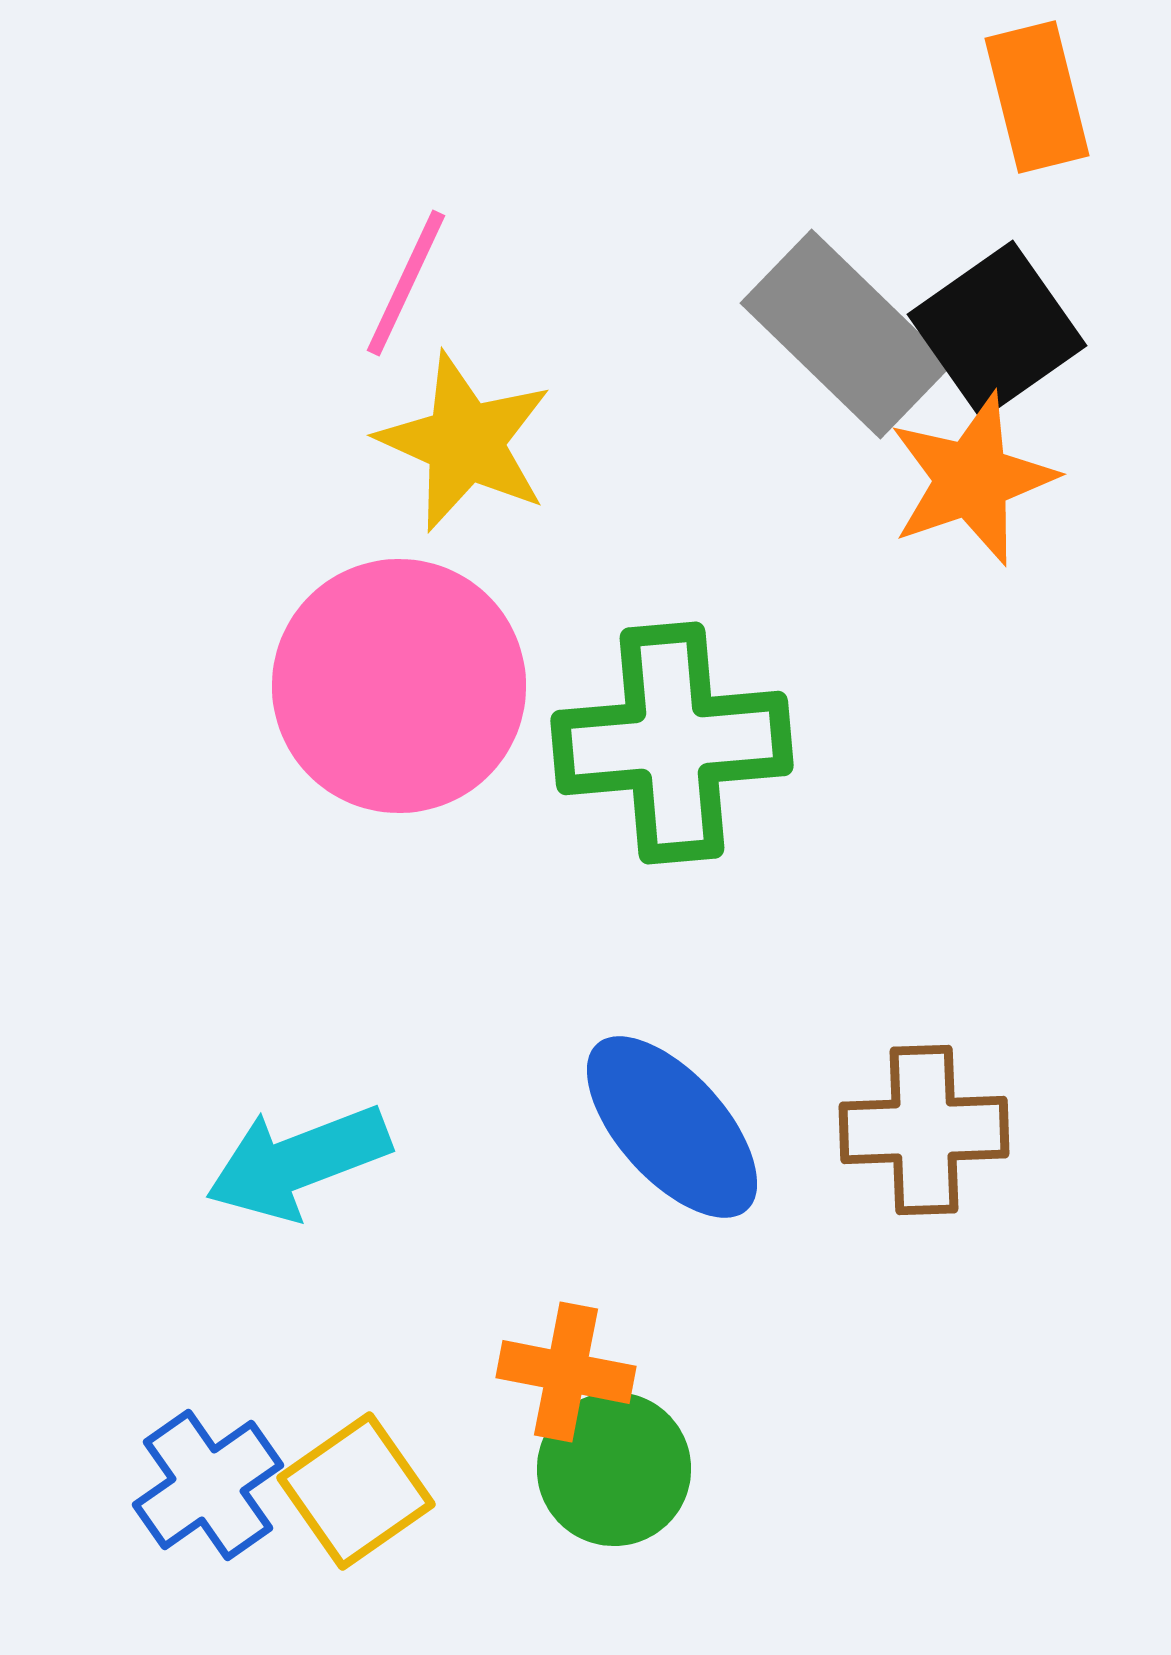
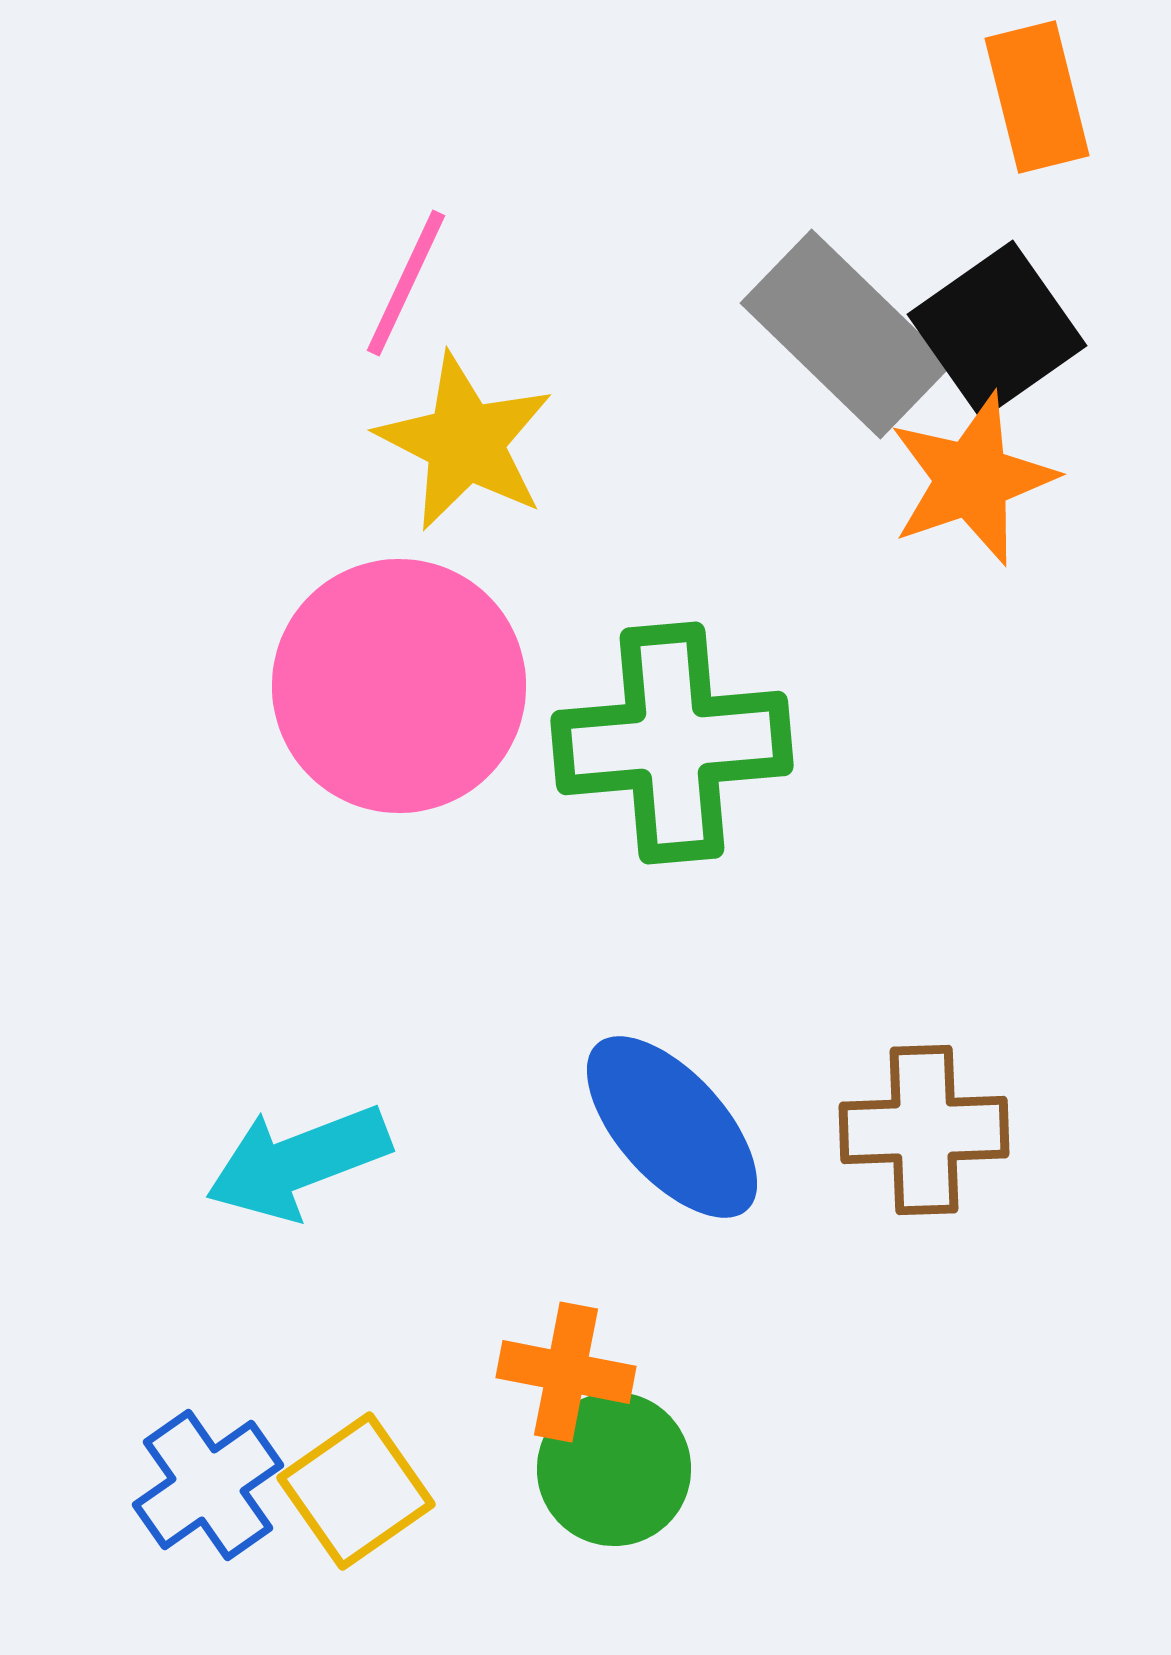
yellow star: rotated 3 degrees clockwise
